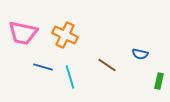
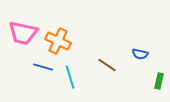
orange cross: moved 7 px left, 6 px down
